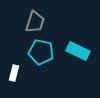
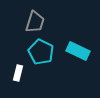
cyan pentagon: rotated 15 degrees clockwise
white rectangle: moved 4 px right
